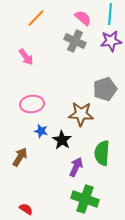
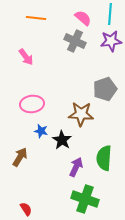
orange line: rotated 54 degrees clockwise
green semicircle: moved 2 px right, 5 px down
red semicircle: rotated 24 degrees clockwise
